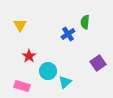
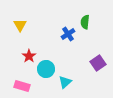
cyan circle: moved 2 px left, 2 px up
